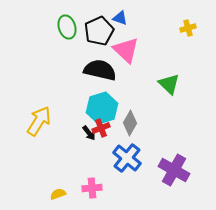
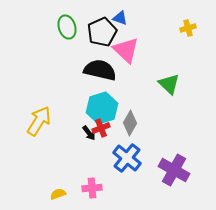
black pentagon: moved 3 px right, 1 px down
